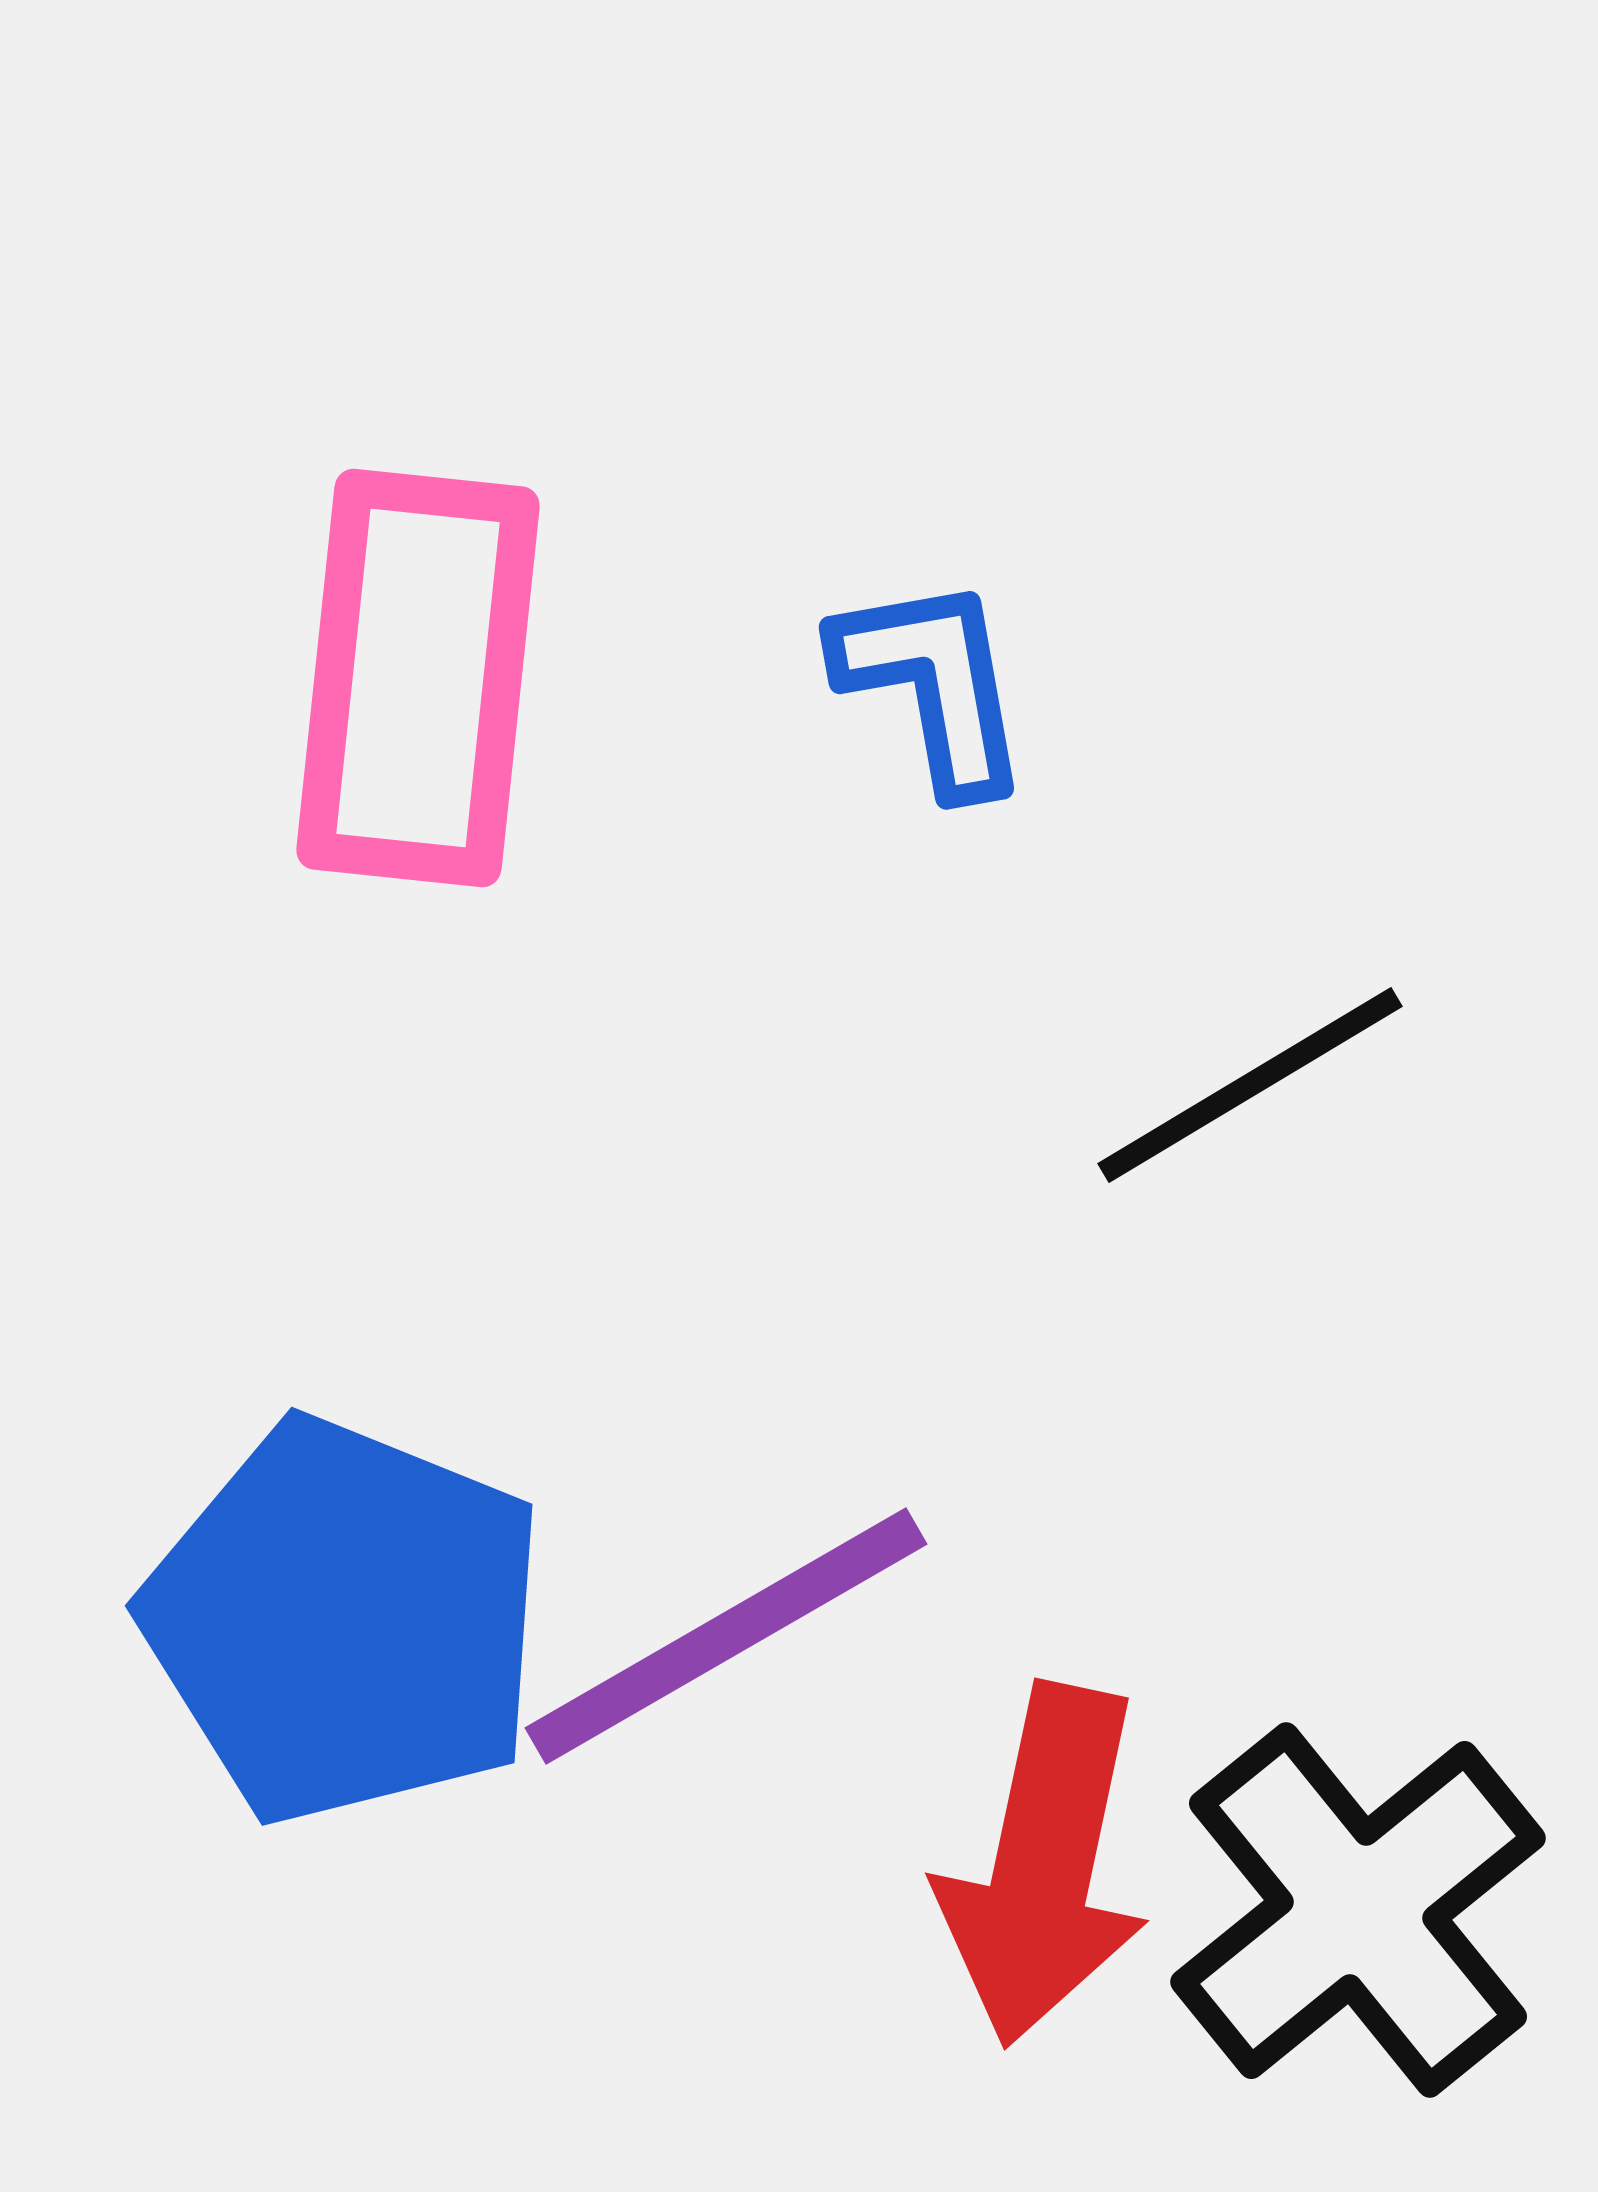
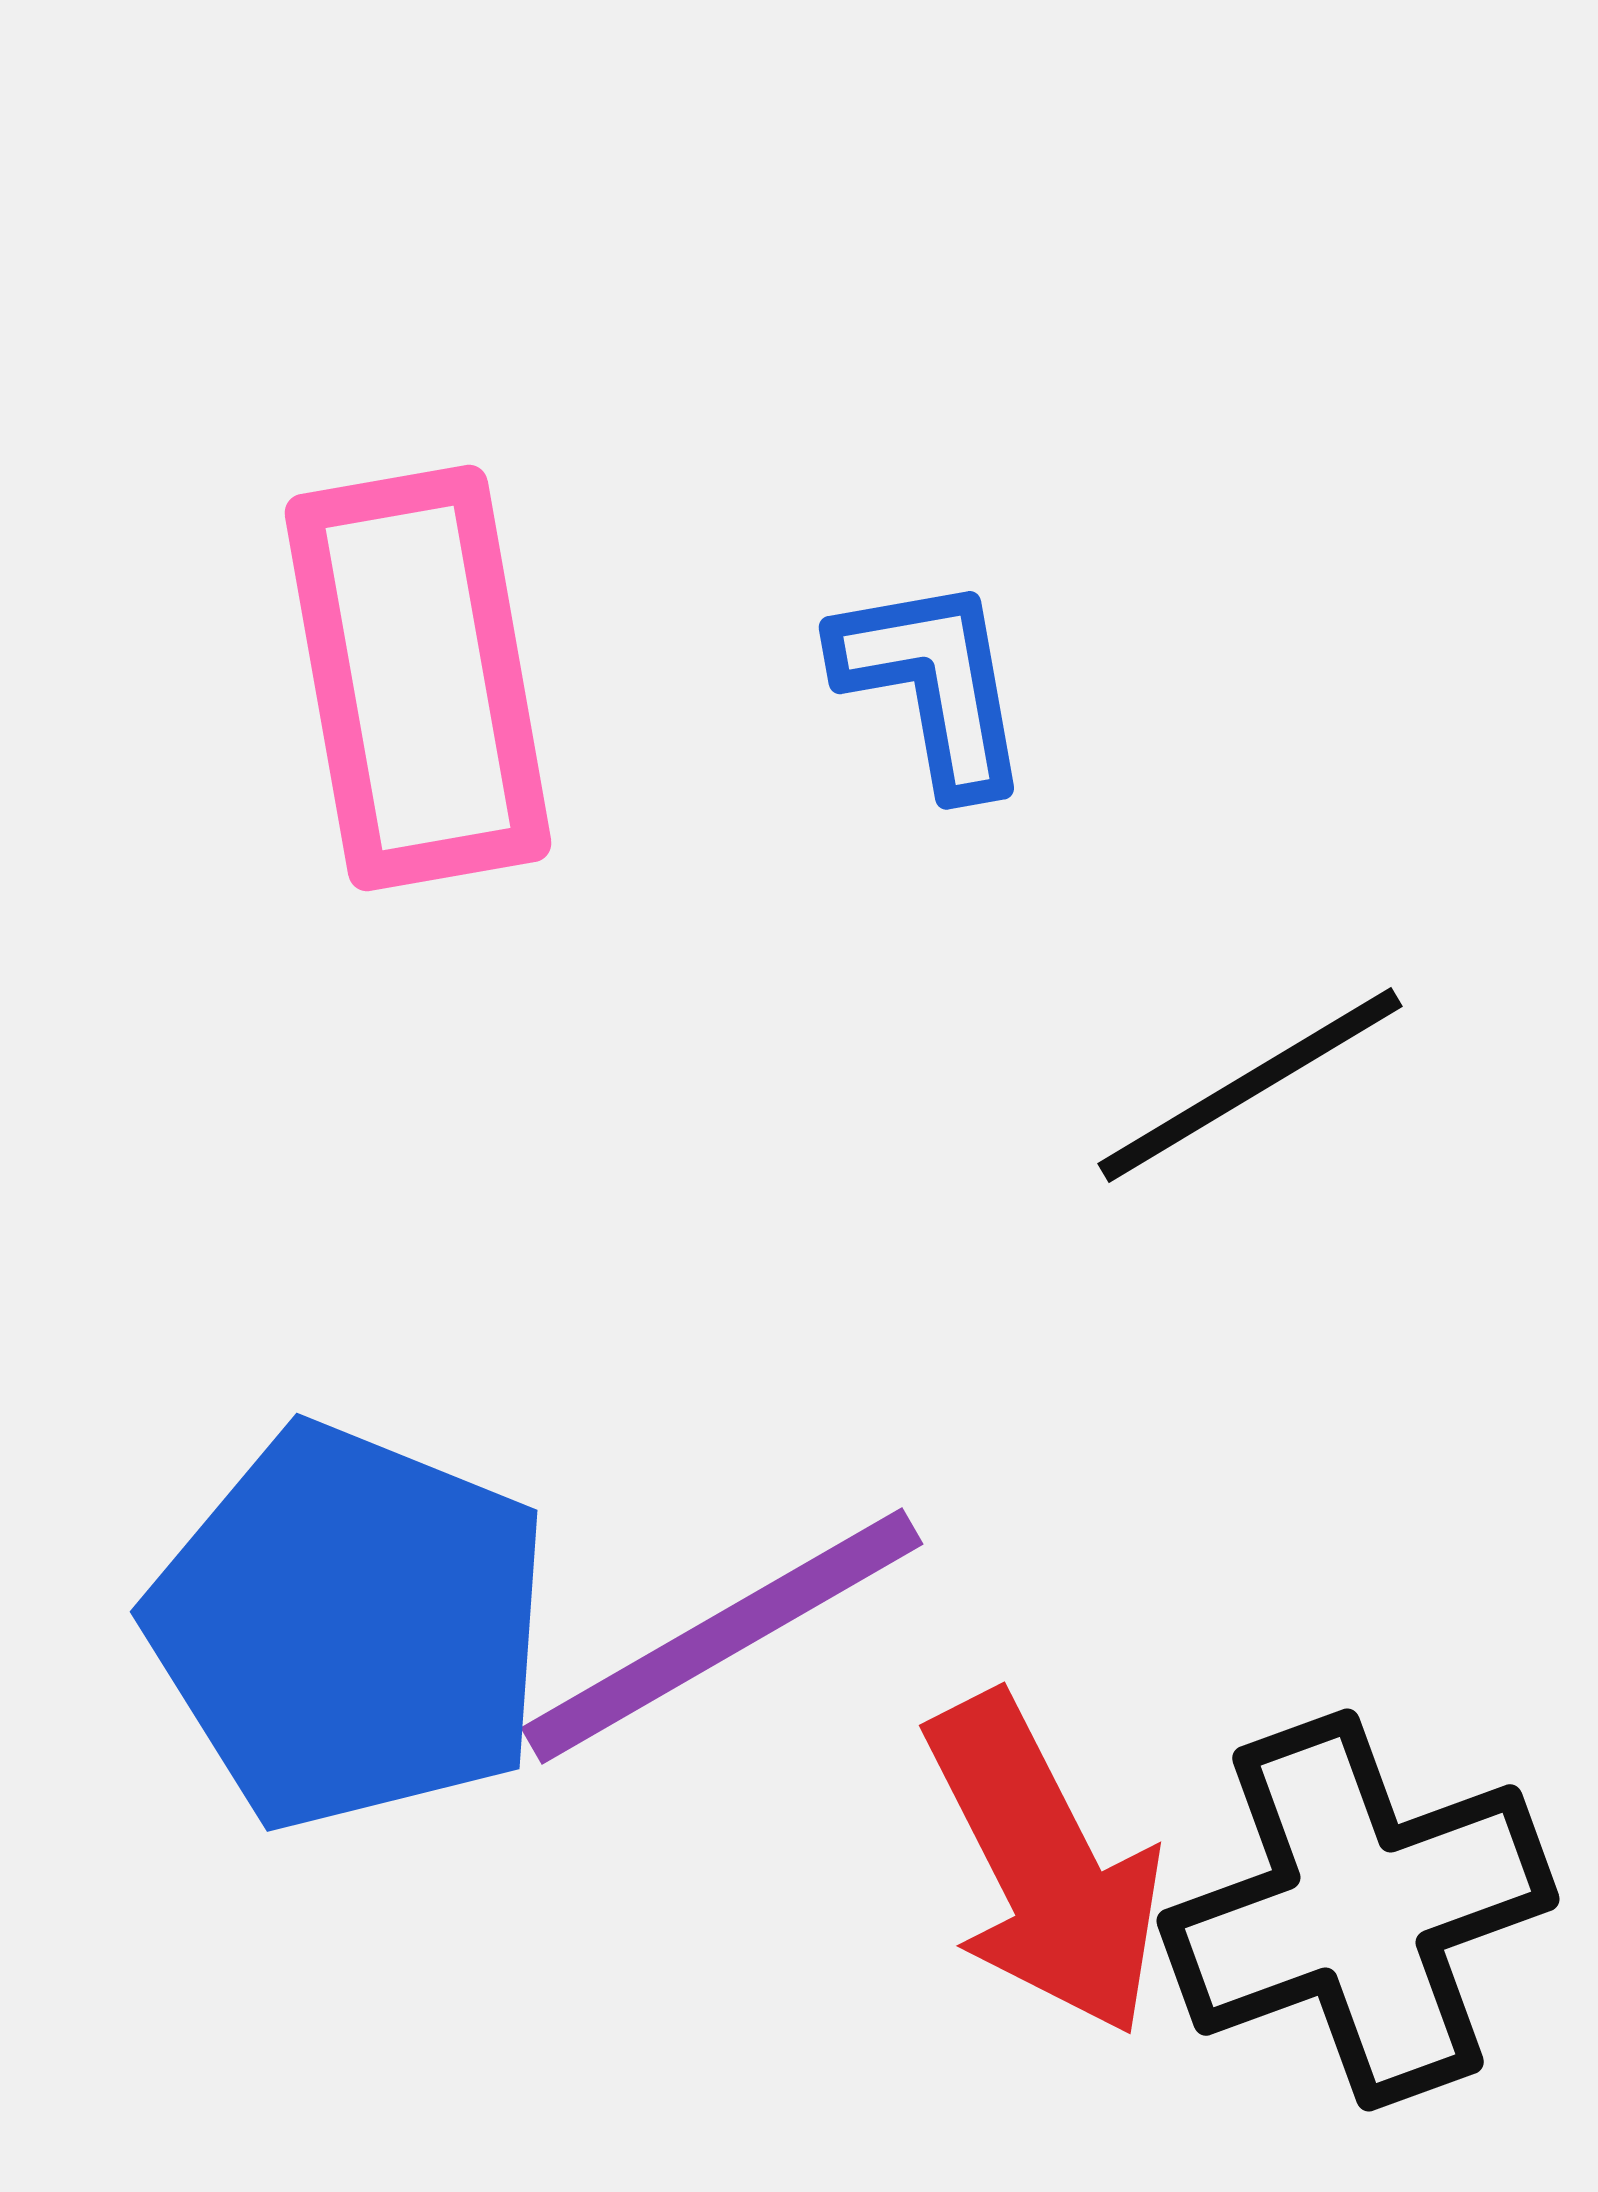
pink rectangle: rotated 16 degrees counterclockwise
blue pentagon: moved 5 px right, 6 px down
purple line: moved 4 px left
red arrow: rotated 39 degrees counterclockwise
black cross: rotated 19 degrees clockwise
